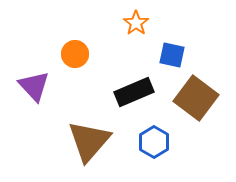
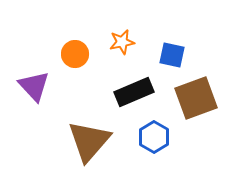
orange star: moved 14 px left, 19 px down; rotated 25 degrees clockwise
brown square: rotated 33 degrees clockwise
blue hexagon: moved 5 px up
